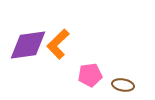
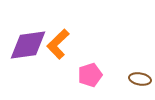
pink pentagon: rotated 10 degrees counterclockwise
brown ellipse: moved 17 px right, 6 px up
